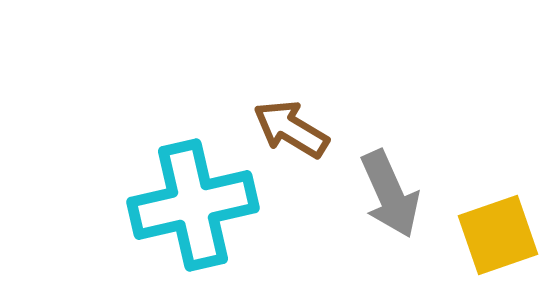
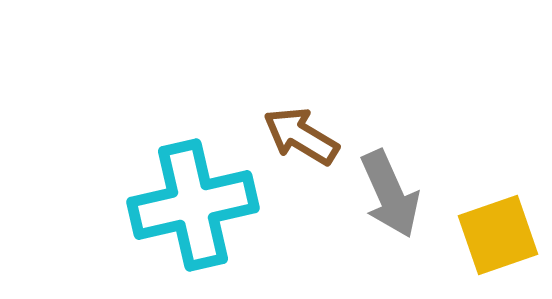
brown arrow: moved 10 px right, 7 px down
